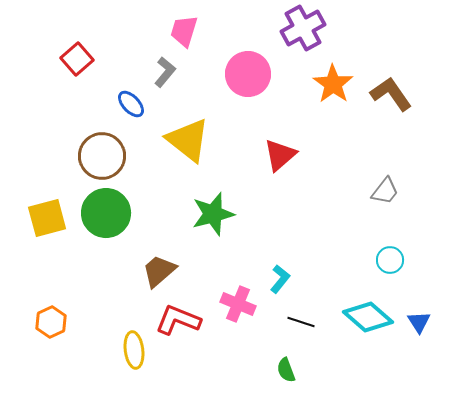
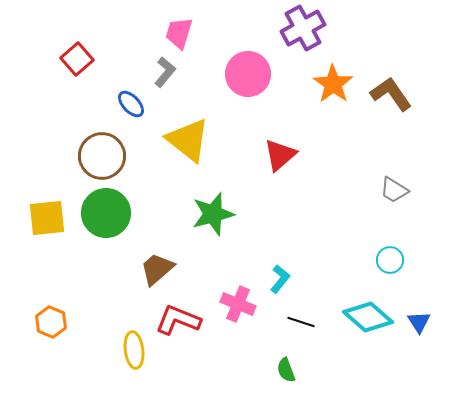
pink trapezoid: moved 5 px left, 2 px down
gray trapezoid: moved 9 px right, 1 px up; rotated 84 degrees clockwise
yellow square: rotated 9 degrees clockwise
brown trapezoid: moved 2 px left, 2 px up
orange hexagon: rotated 12 degrees counterclockwise
